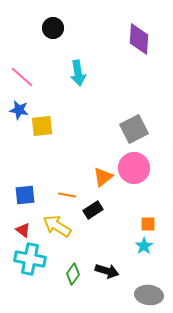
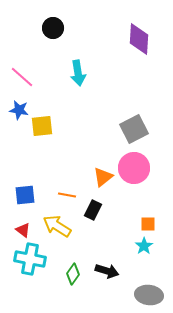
black rectangle: rotated 30 degrees counterclockwise
